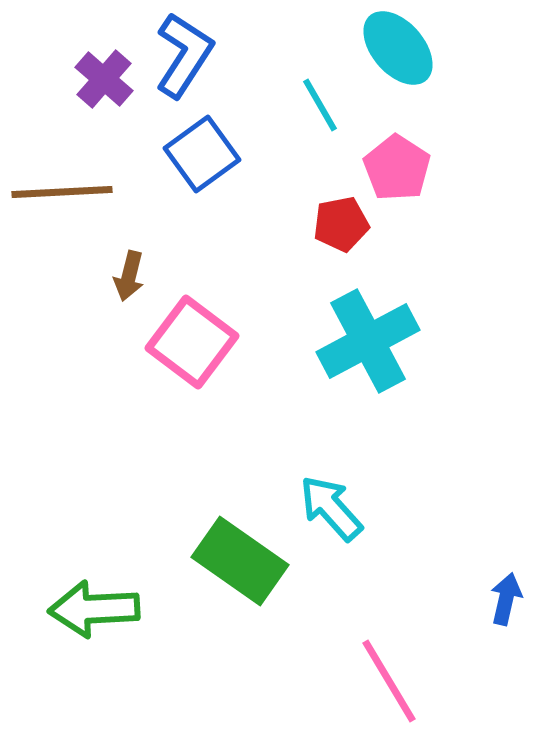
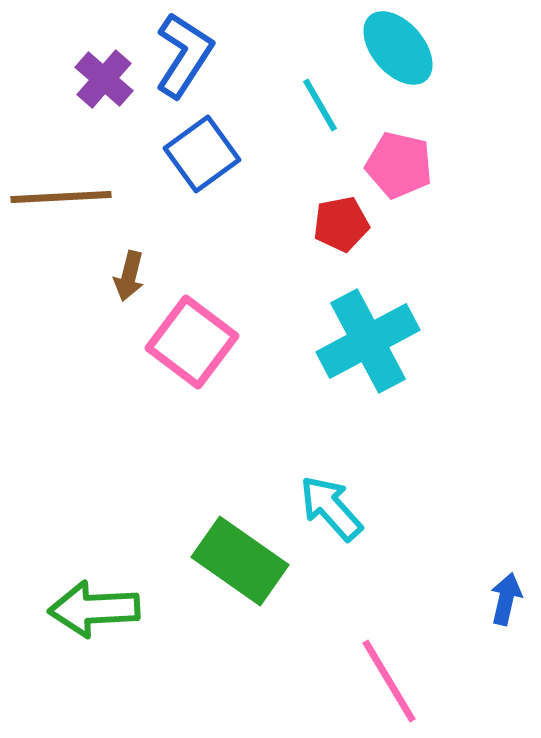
pink pentagon: moved 2 px right, 3 px up; rotated 20 degrees counterclockwise
brown line: moved 1 px left, 5 px down
